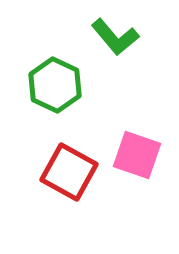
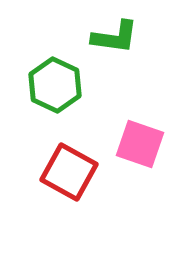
green L-shape: rotated 42 degrees counterclockwise
pink square: moved 3 px right, 11 px up
